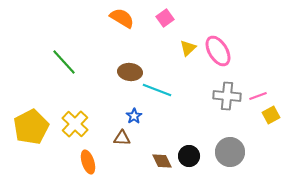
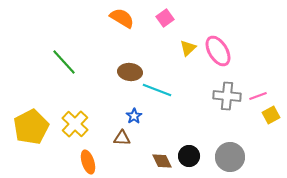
gray circle: moved 5 px down
